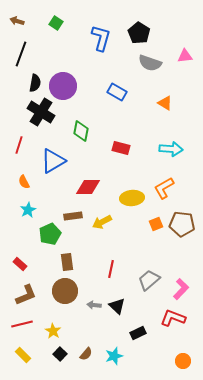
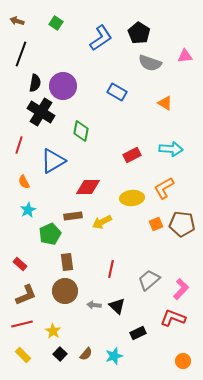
blue L-shape at (101, 38): rotated 40 degrees clockwise
red rectangle at (121, 148): moved 11 px right, 7 px down; rotated 42 degrees counterclockwise
